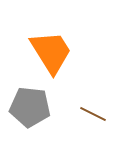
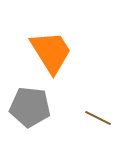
brown line: moved 5 px right, 4 px down
